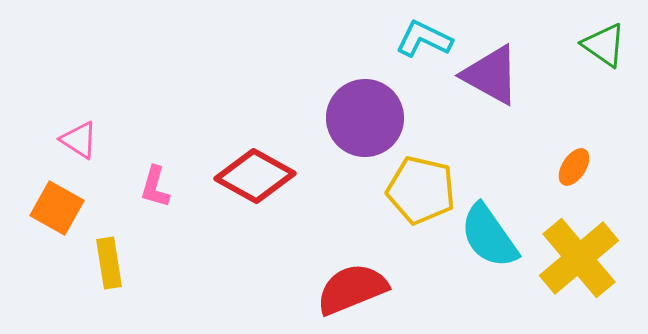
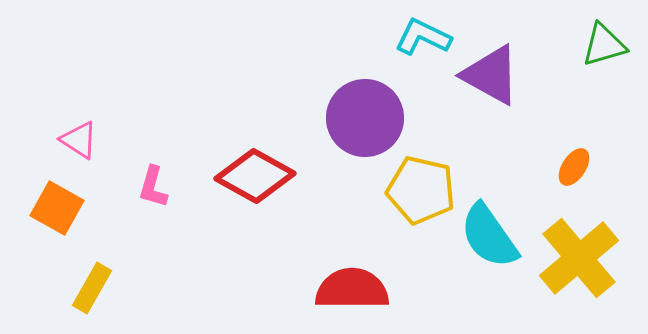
cyan L-shape: moved 1 px left, 2 px up
green triangle: rotated 51 degrees counterclockwise
pink L-shape: moved 2 px left
yellow rectangle: moved 17 px left, 25 px down; rotated 39 degrees clockwise
red semicircle: rotated 22 degrees clockwise
